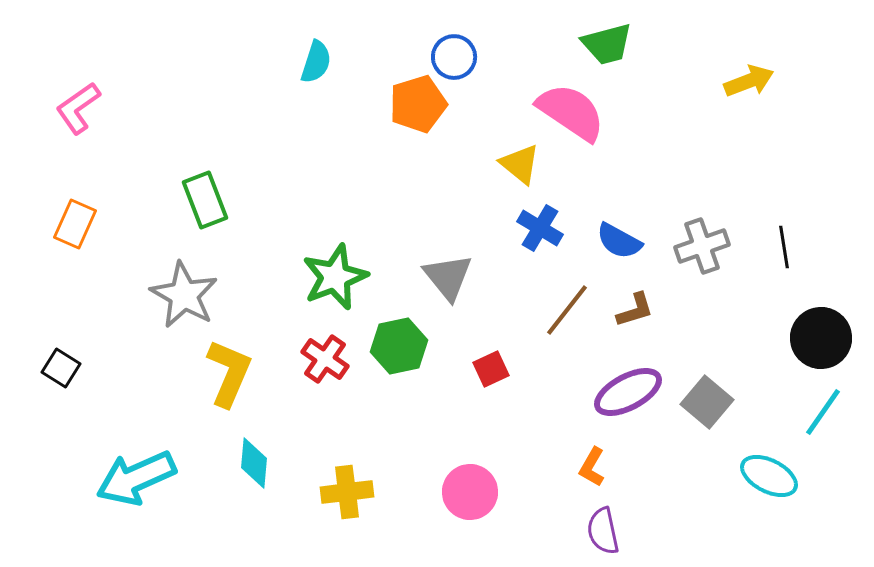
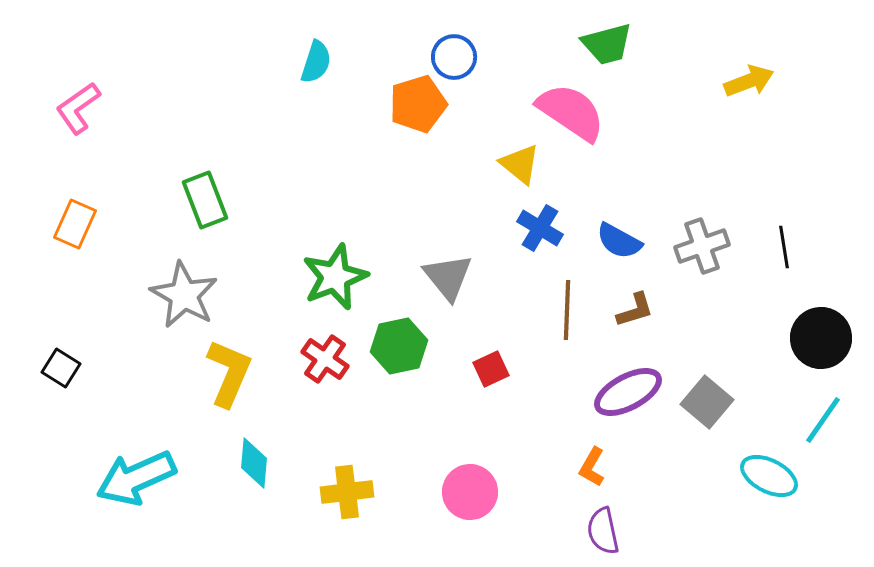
brown line: rotated 36 degrees counterclockwise
cyan line: moved 8 px down
